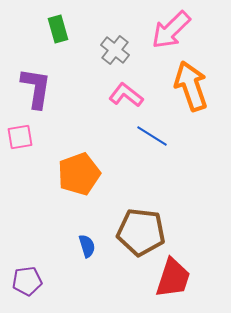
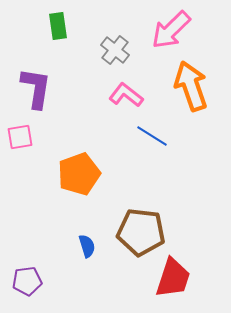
green rectangle: moved 3 px up; rotated 8 degrees clockwise
